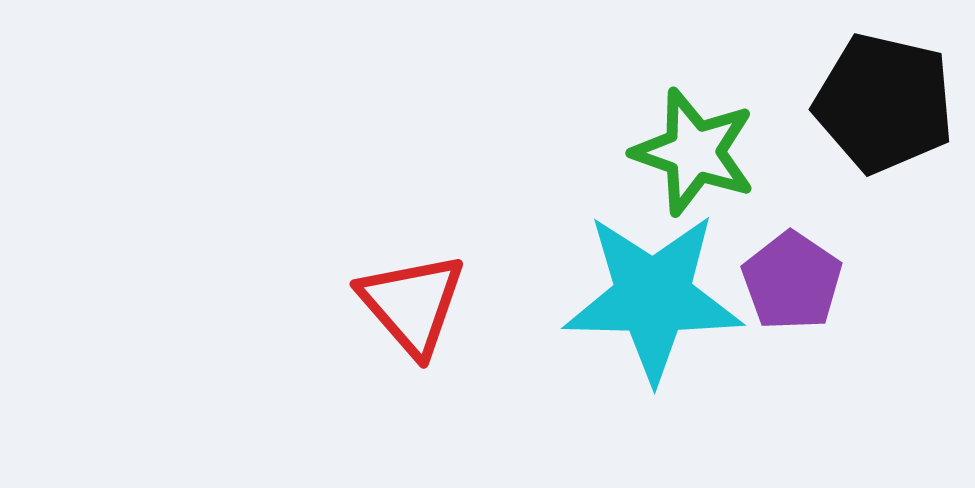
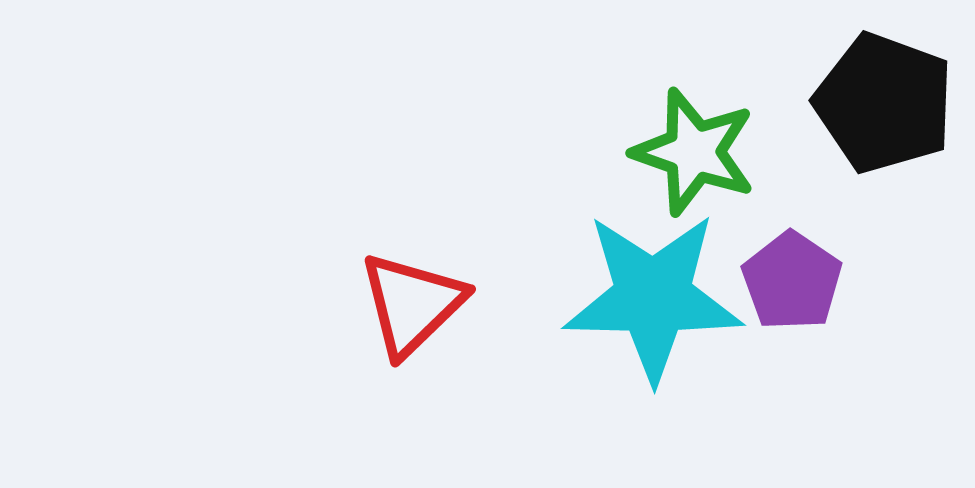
black pentagon: rotated 7 degrees clockwise
red triangle: rotated 27 degrees clockwise
